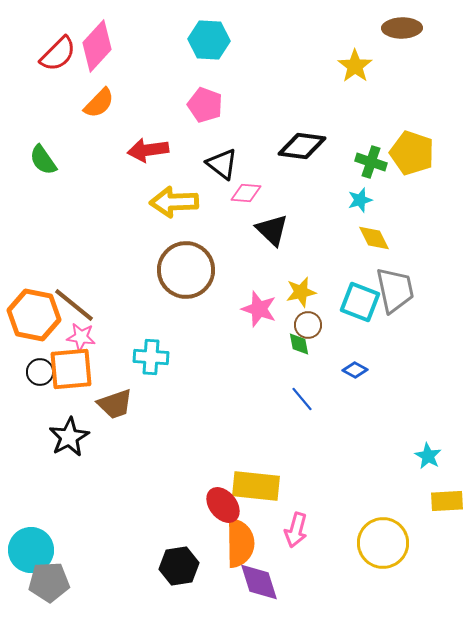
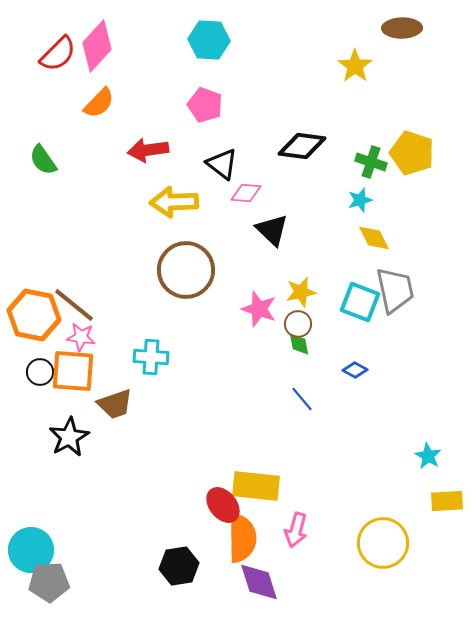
brown circle at (308, 325): moved 10 px left, 1 px up
orange square at (71, 369): moved 2 px right, 2 px down; rotated 9 degrees clockwise
orange semicircle at (240, 543): moved 2 px right, 5 px up
